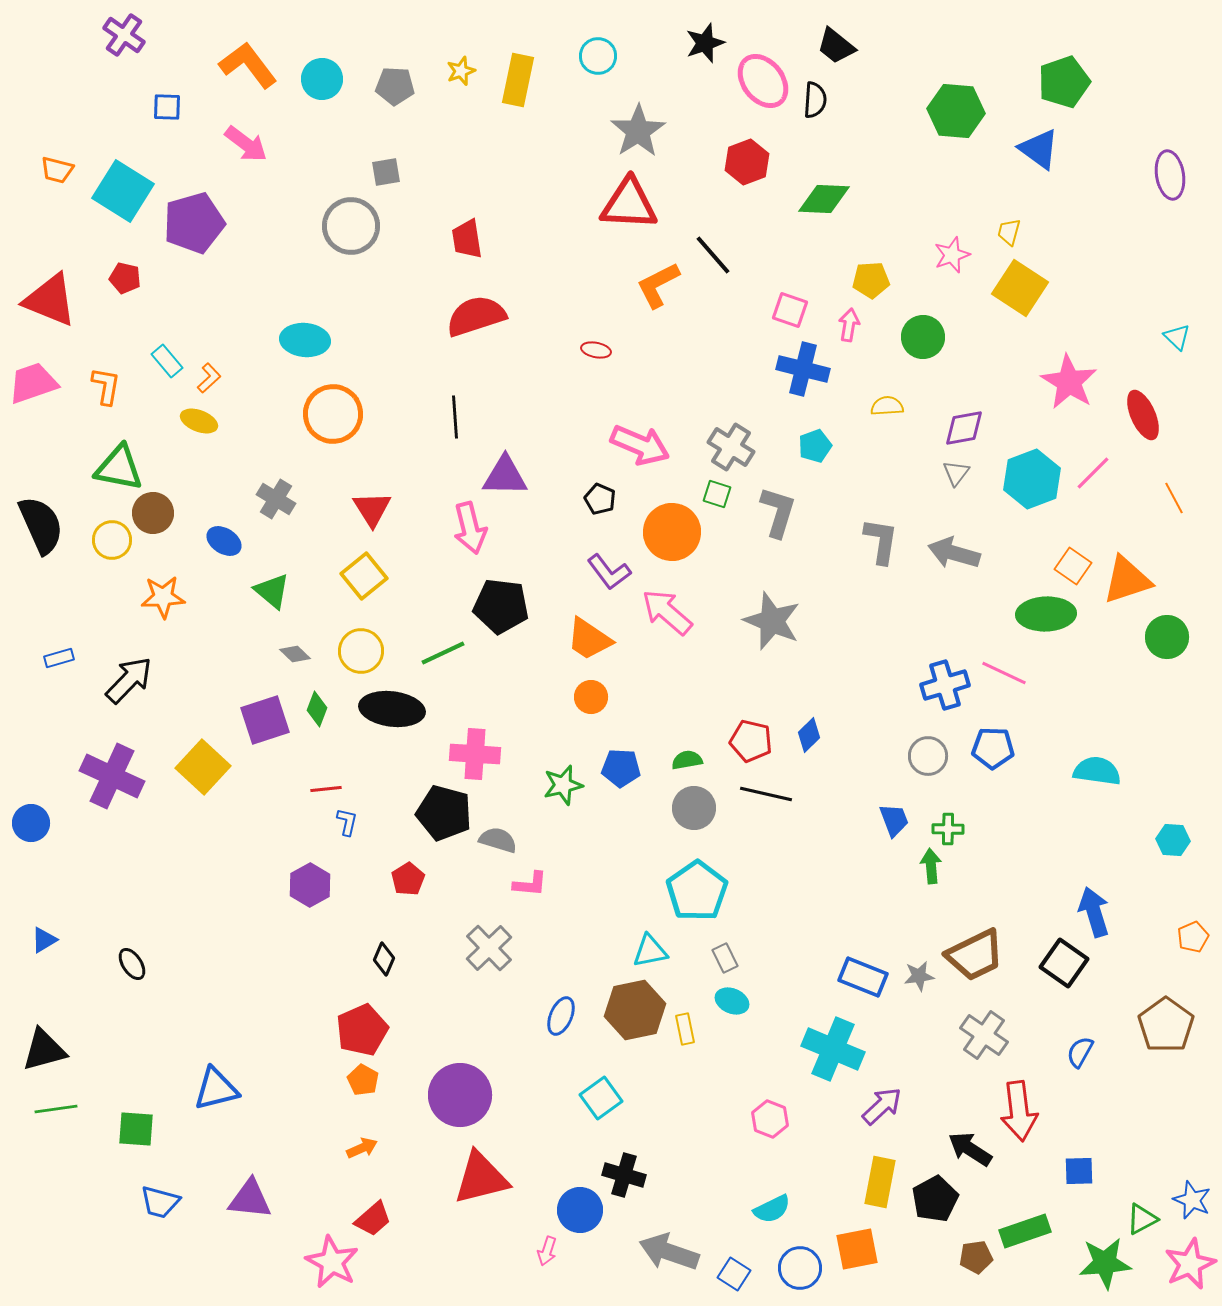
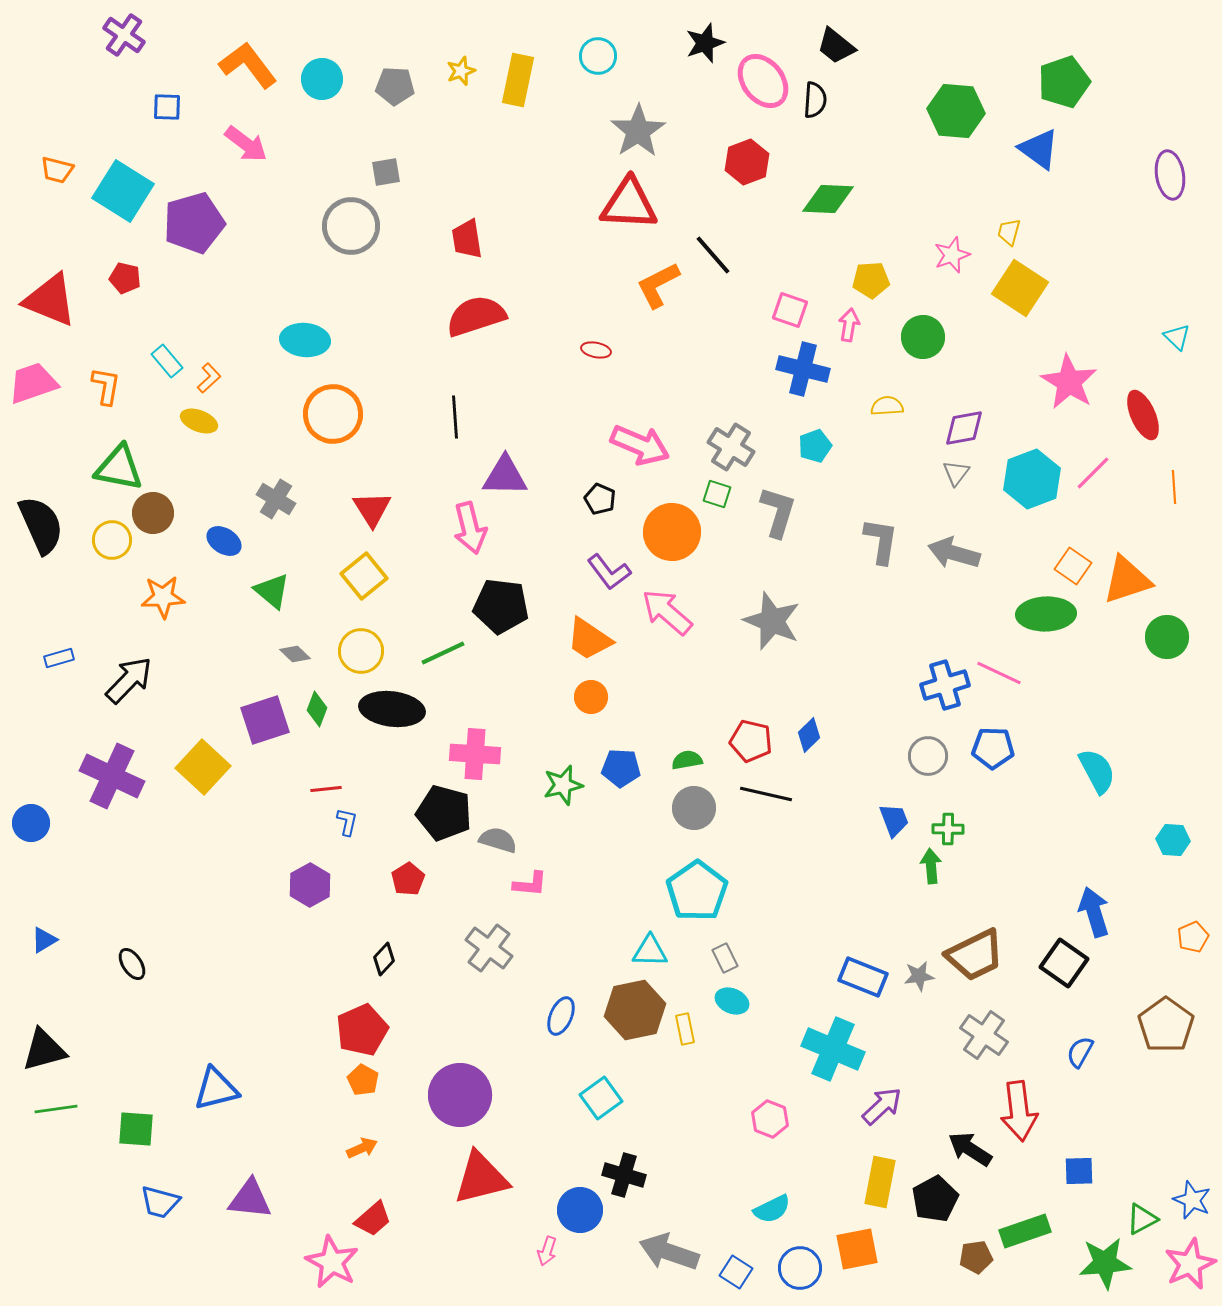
green diamond at (824, 199): moved 4 px right
orange line at (1174, 498): moved 11 px up; rotated 24 degrees clockwise
pink line at (1004, 673): moved 5 px left
cyan semicircle at (1097, 771): rotated 54 degrees clockwise
gray cross at (489, 948): rotated 9 degrees counterclockwise
cyan triangle at (650, 951): rotated 12 degrees clockwise
black diamond at (384, 959): rotated 20 degrees clockwise
blue square at (734, 1274): moved 2 px right, 2 px up
